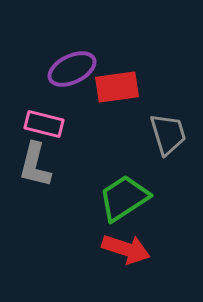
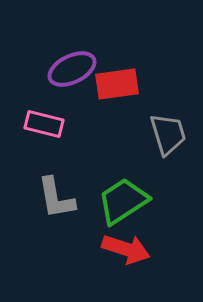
red rectangle: moved 3 px up
gray L-shape: moved 21 px right, 33 px down; rotated 24 degrees counterclockwise
green trapezoid: moved 1 px left, 3 px down
